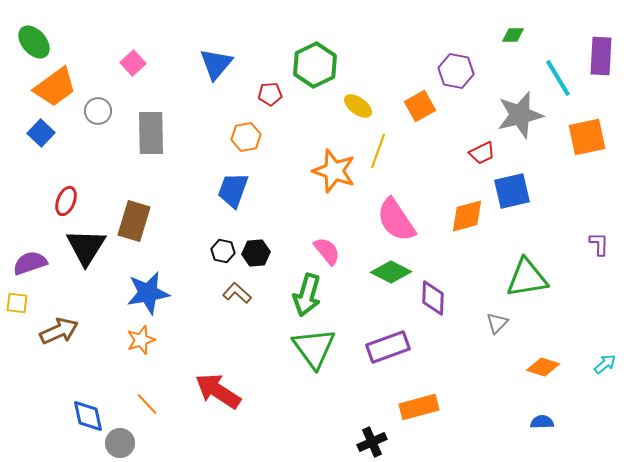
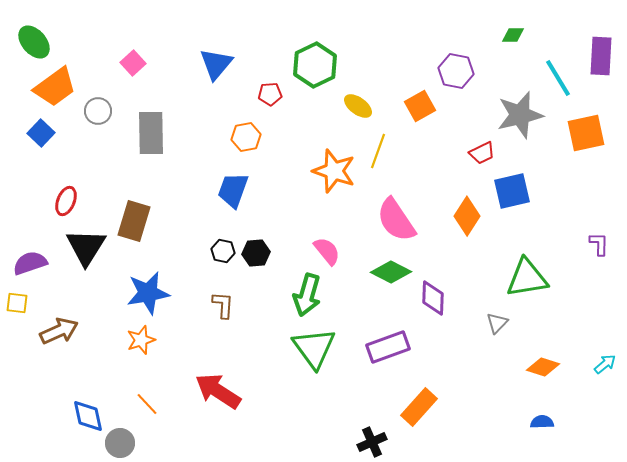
orange square at (587, 137): moved 1 px left, 4 px up
orange diamond at (467, 216): rotated 42 degrees counterclockwise
brown L-shape at (237, 293): moved 14 px left, 12 px down; rotated 52 degrees clockwise
orange rectangle at (419, 407): rotated 33 degrees counterclockwise
